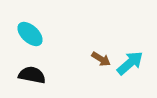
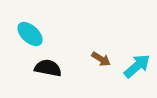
cyan arrow: moved 7 px right, 3 px down
black semicircle: moved 16 px right, 7 px up
